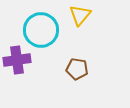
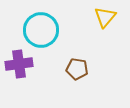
yellow triangle: moved 25 px right, 2 px down
purple cross: moved 2 px right, 4 px down
